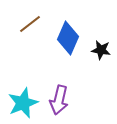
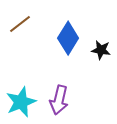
brown line: moved 10 px left
blue diamond: rotated 8 degrees clockwise
cyan star: moved 2 px left, 1 px up
